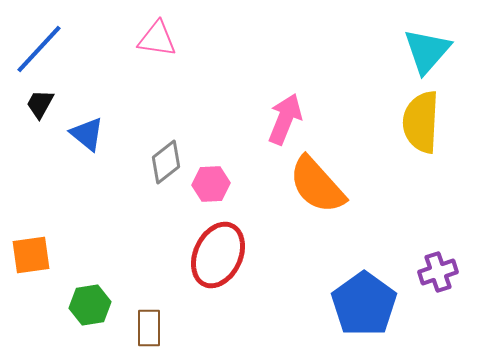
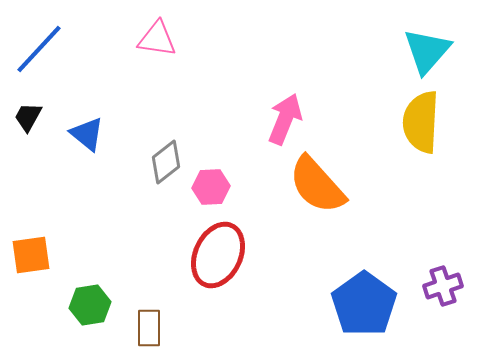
black trapezoid: moved 12 px left, 13 px down
pink hexagon: moved 3 px down
purple cross: moved 5 px right, 14 px down
